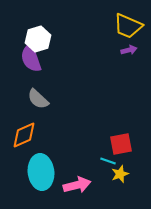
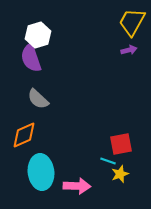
yellow trapezoid: moved 4 px right, 4 px up; rotated 96 degrees clockwise
white hexagon: moved 4 px up
pink arrow: moved 1 px down; rotated 16 degrees clockwise
